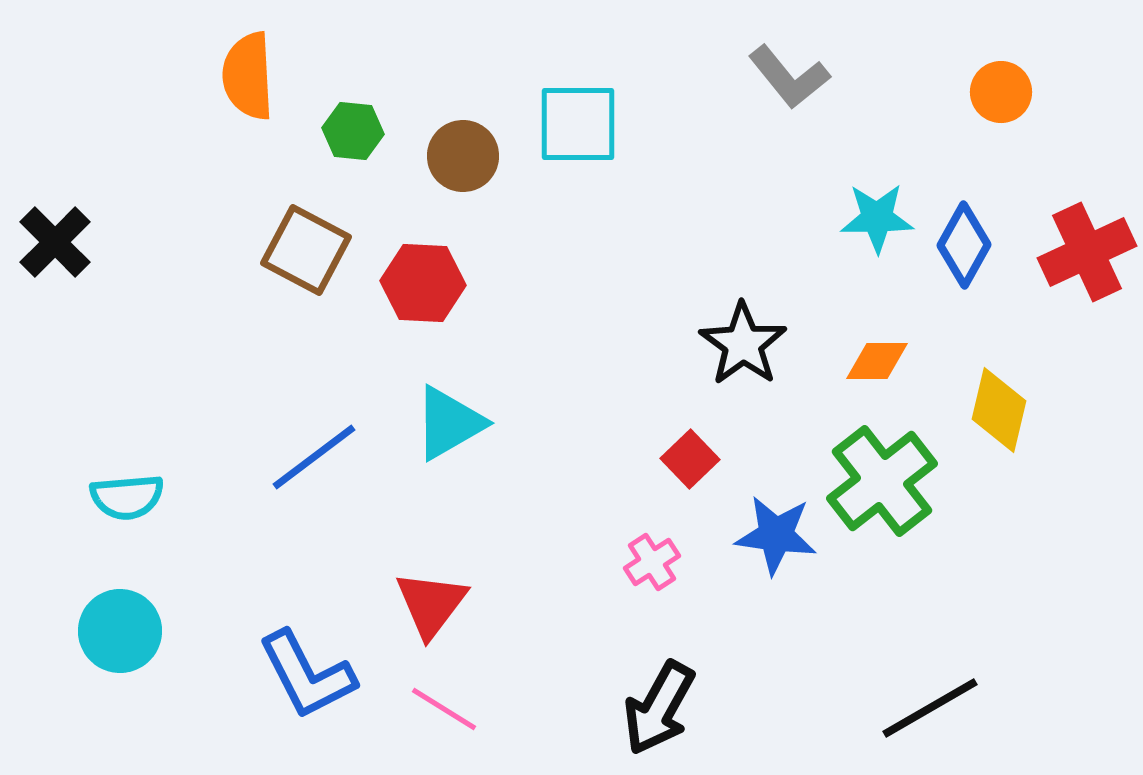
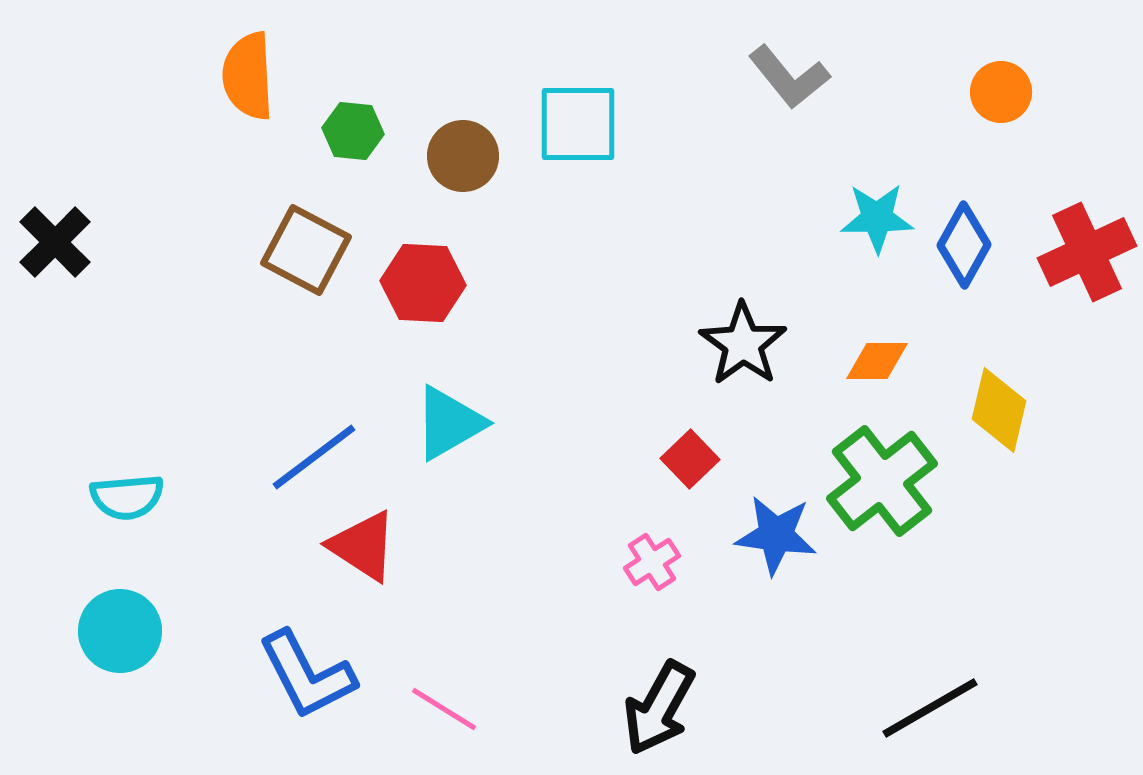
red triangle: moved 68 px left, 58 px up; rotated 34 degrees counterclockwise
